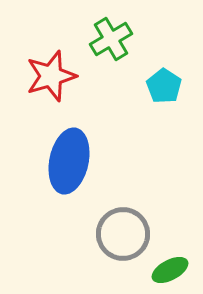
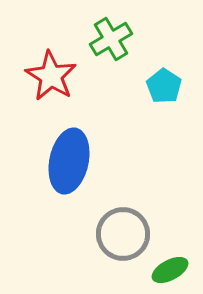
red star: rotated 24 degrees counterclockwise
